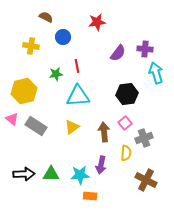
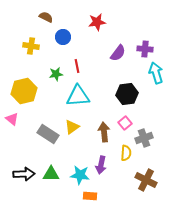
gray rectangle: moved 12 px right, 8 px down
cyan star: rotated 12 degrees clockwise
